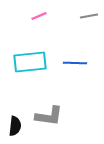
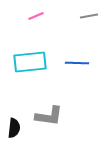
pink line: moved 3 px left
blue line: moved 2 px right
black semicircle: moved 1 px left, 2 px down
